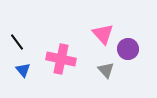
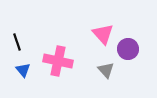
black line: rotated 18 degrees clockwise
pink cross: moved 3 px left, 2 px down
